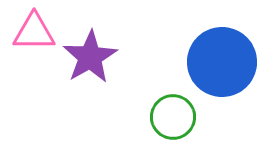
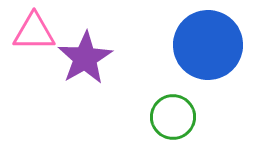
purple star: moved 5 px left, 1 px down
blue circle: moved 14 px left, 17 px up
